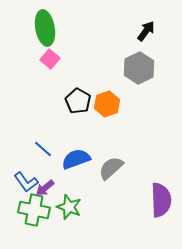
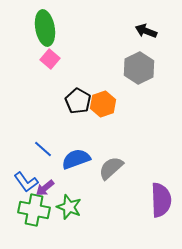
black arrow: rotated 105 degrees counterclockwise
orange hexagon: moved 4 px left
